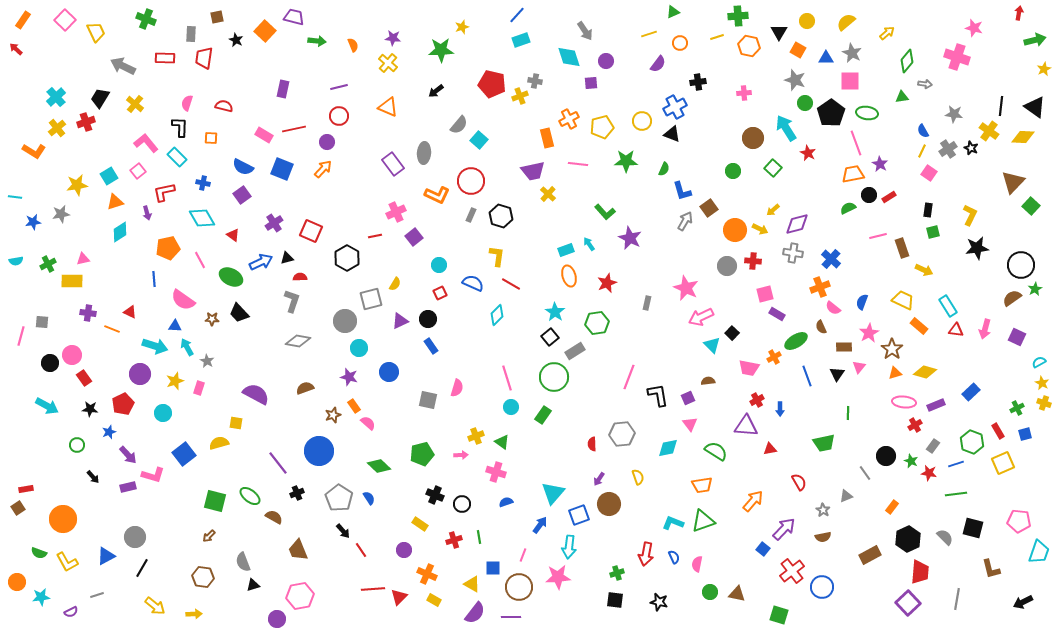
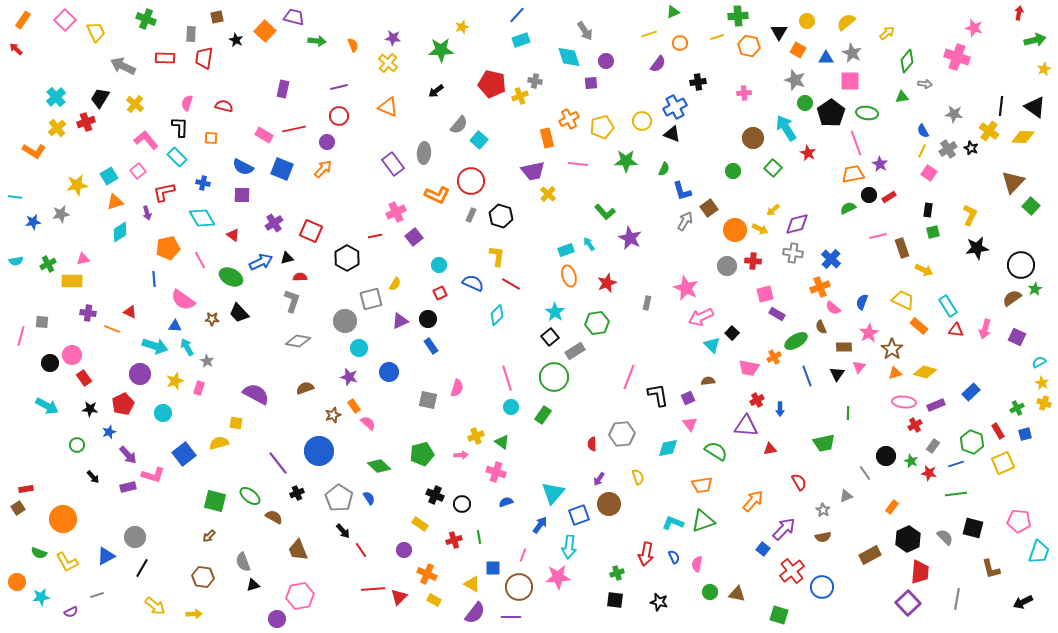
pink L-shape at (146, 143): moved 3 px up
purple square at (242, 195): rotated 36 degrees clockwise
